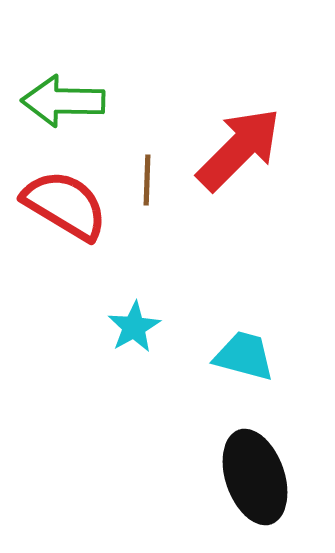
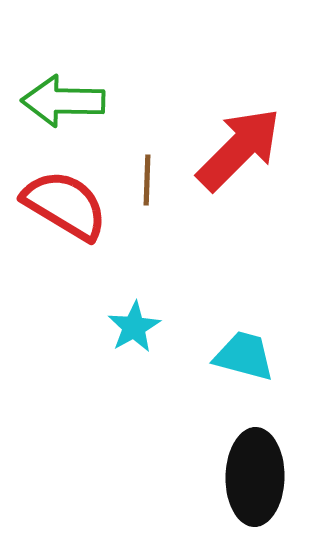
black ellipse: rotated 20 degrees clockwise
